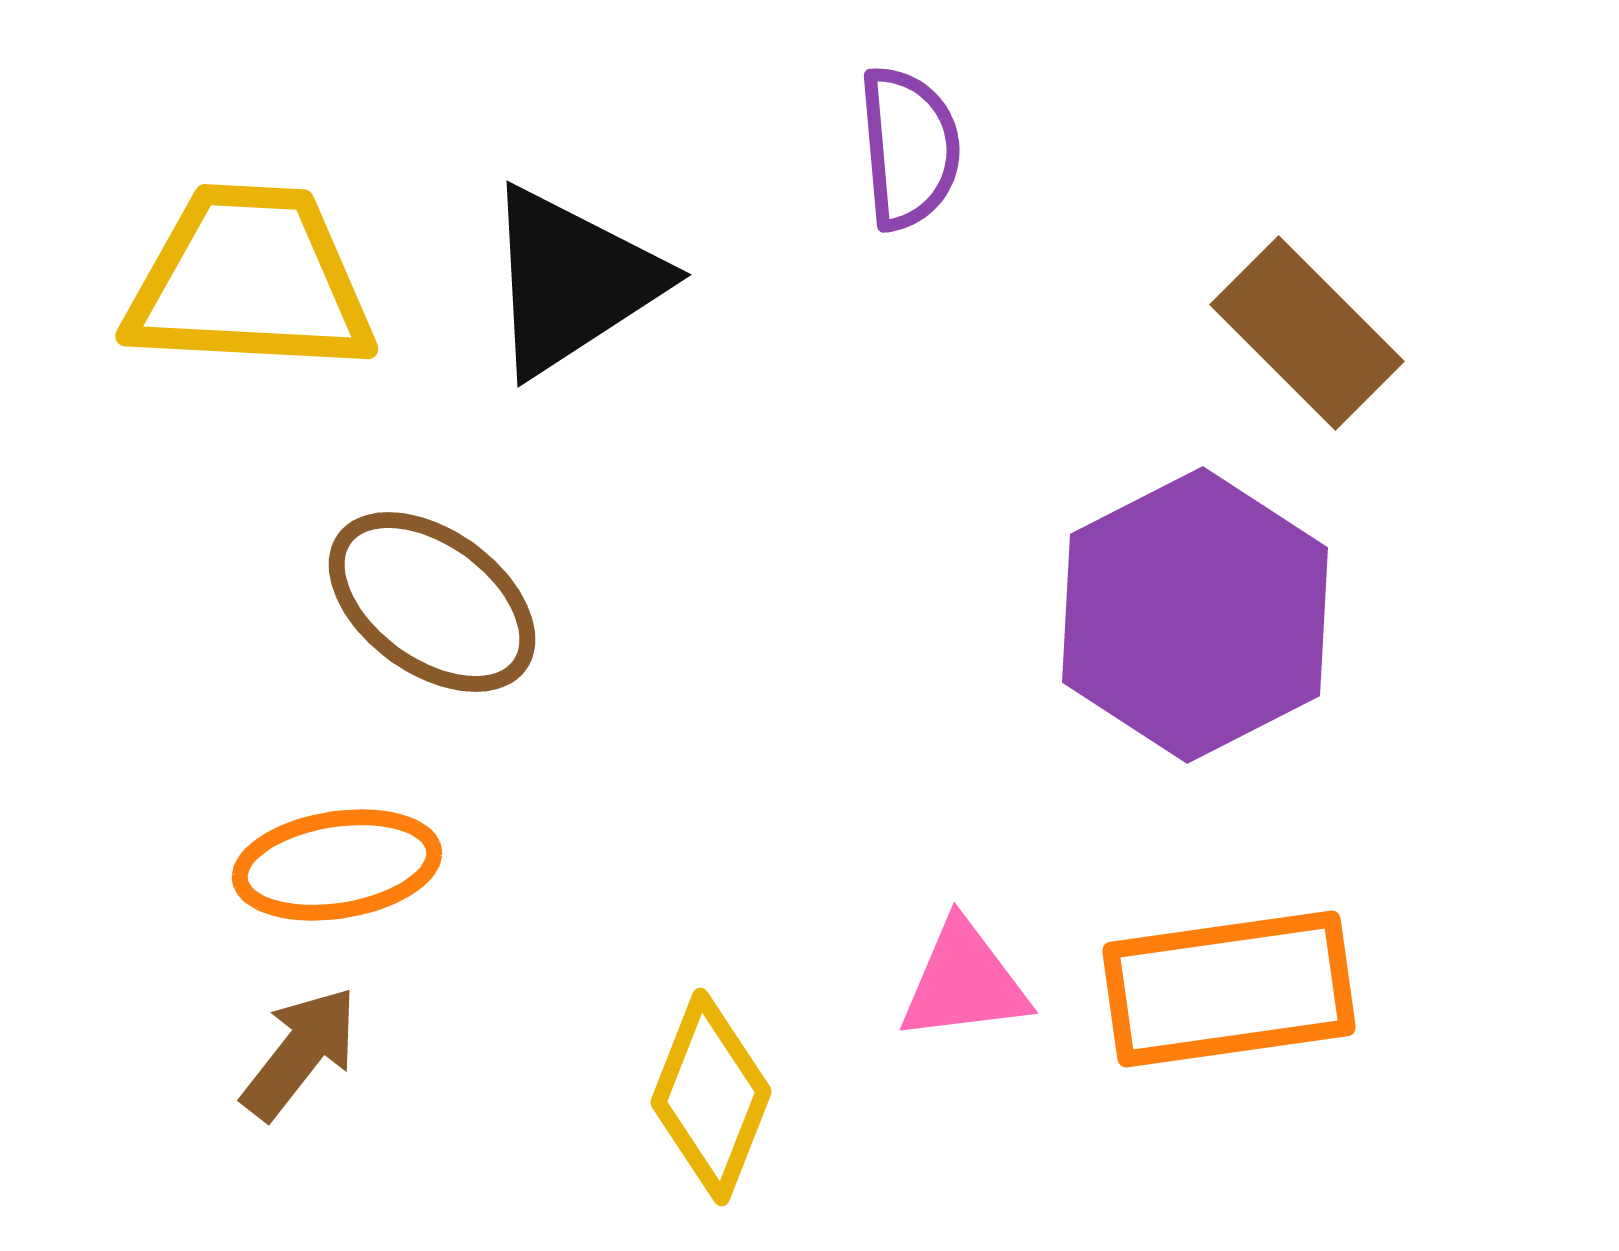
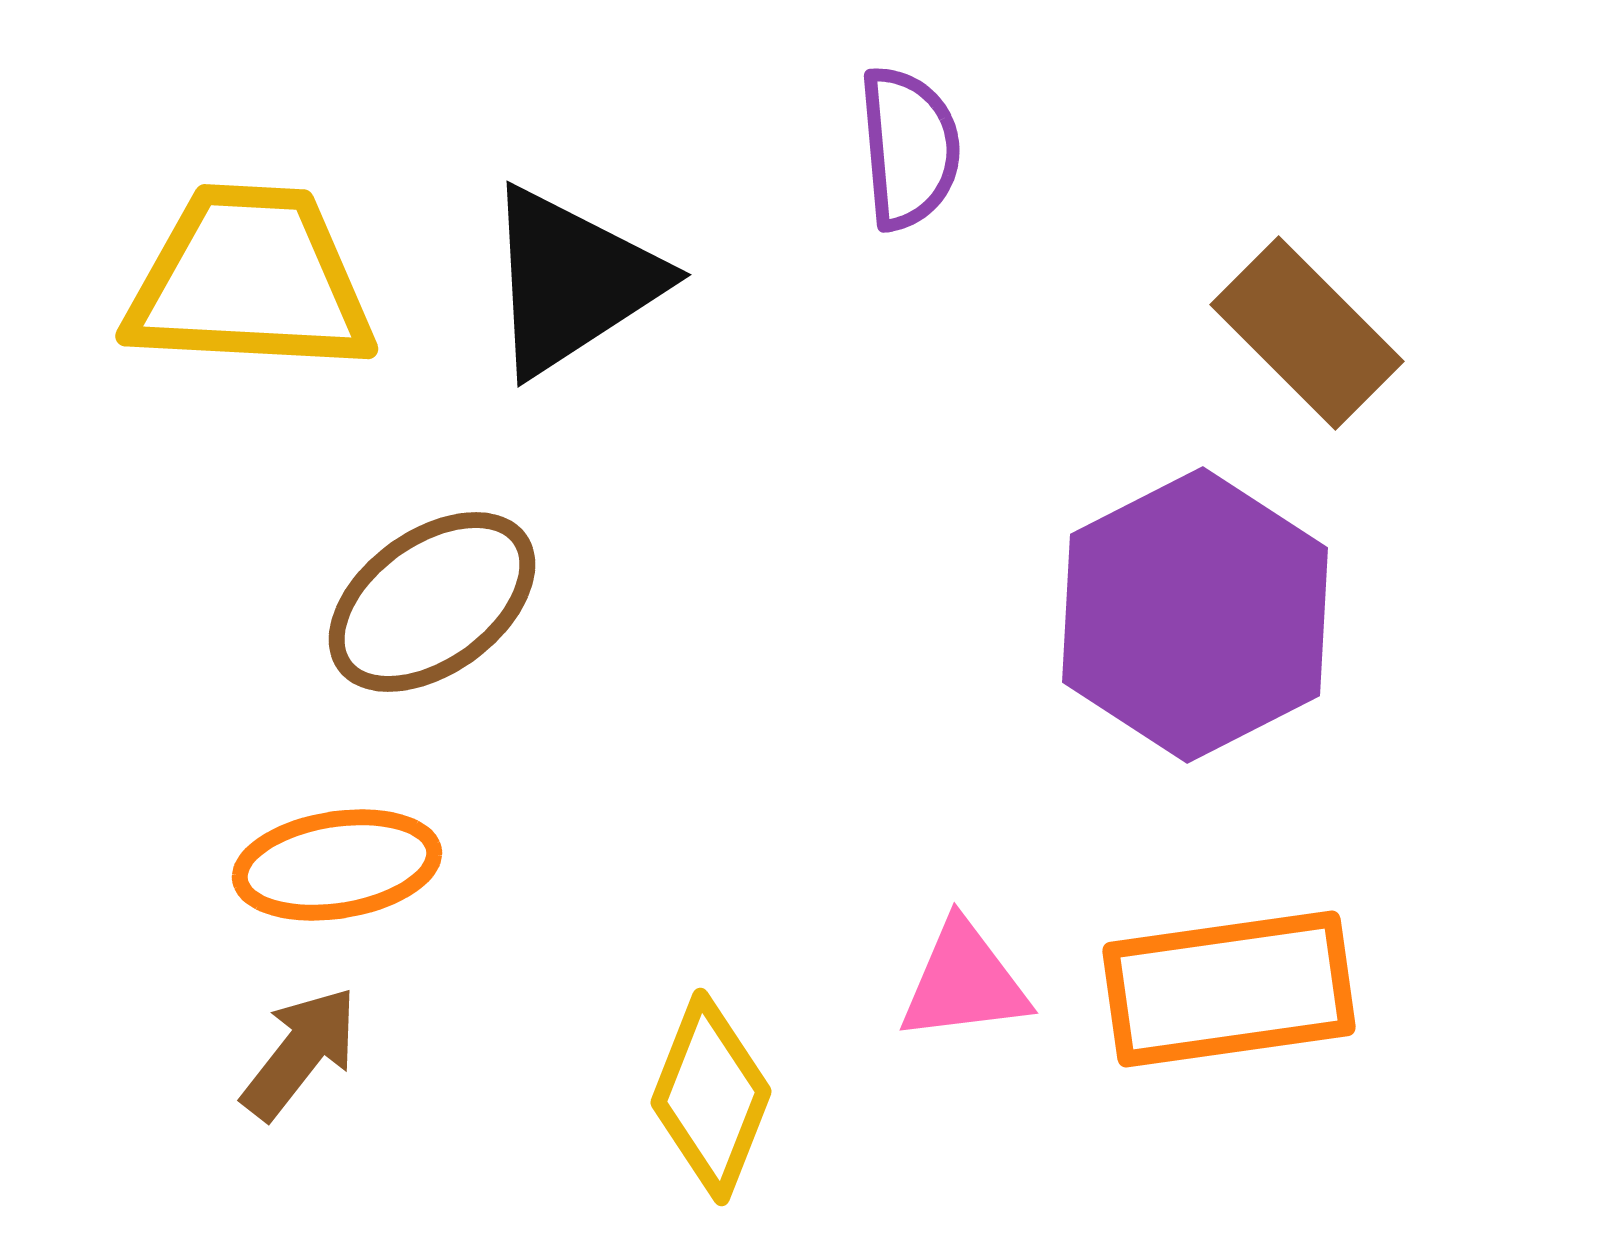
brown ellipse: rotated 72 degrees counterclockwise
